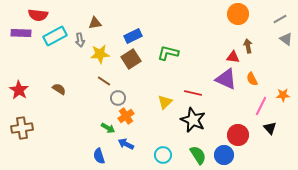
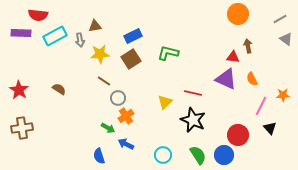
brown triangle: moved 3 px down
